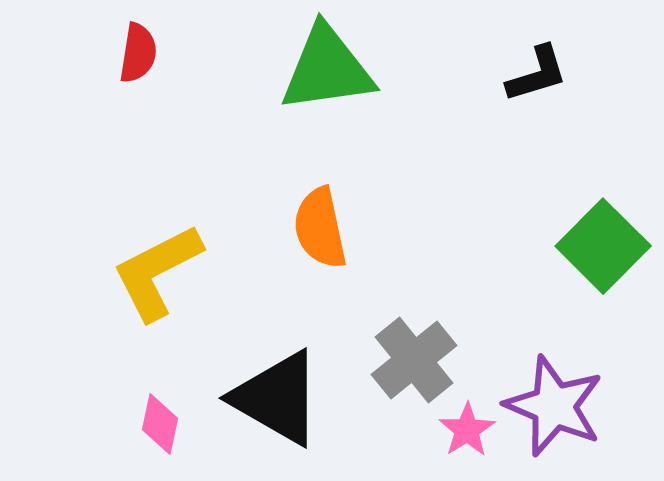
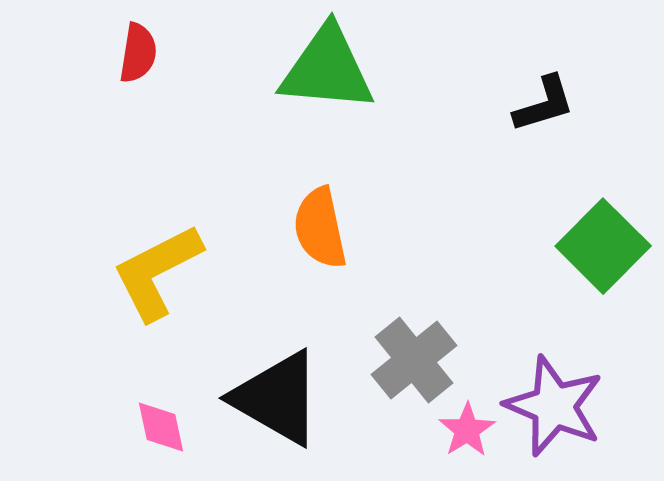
green triangle: rotated 13 degrees clockwise
black L-shape: moved 7 px right, 30 px down
pink diamond: moved 1 px right, 3 px down; rotated 24 degrees counterclockwise
